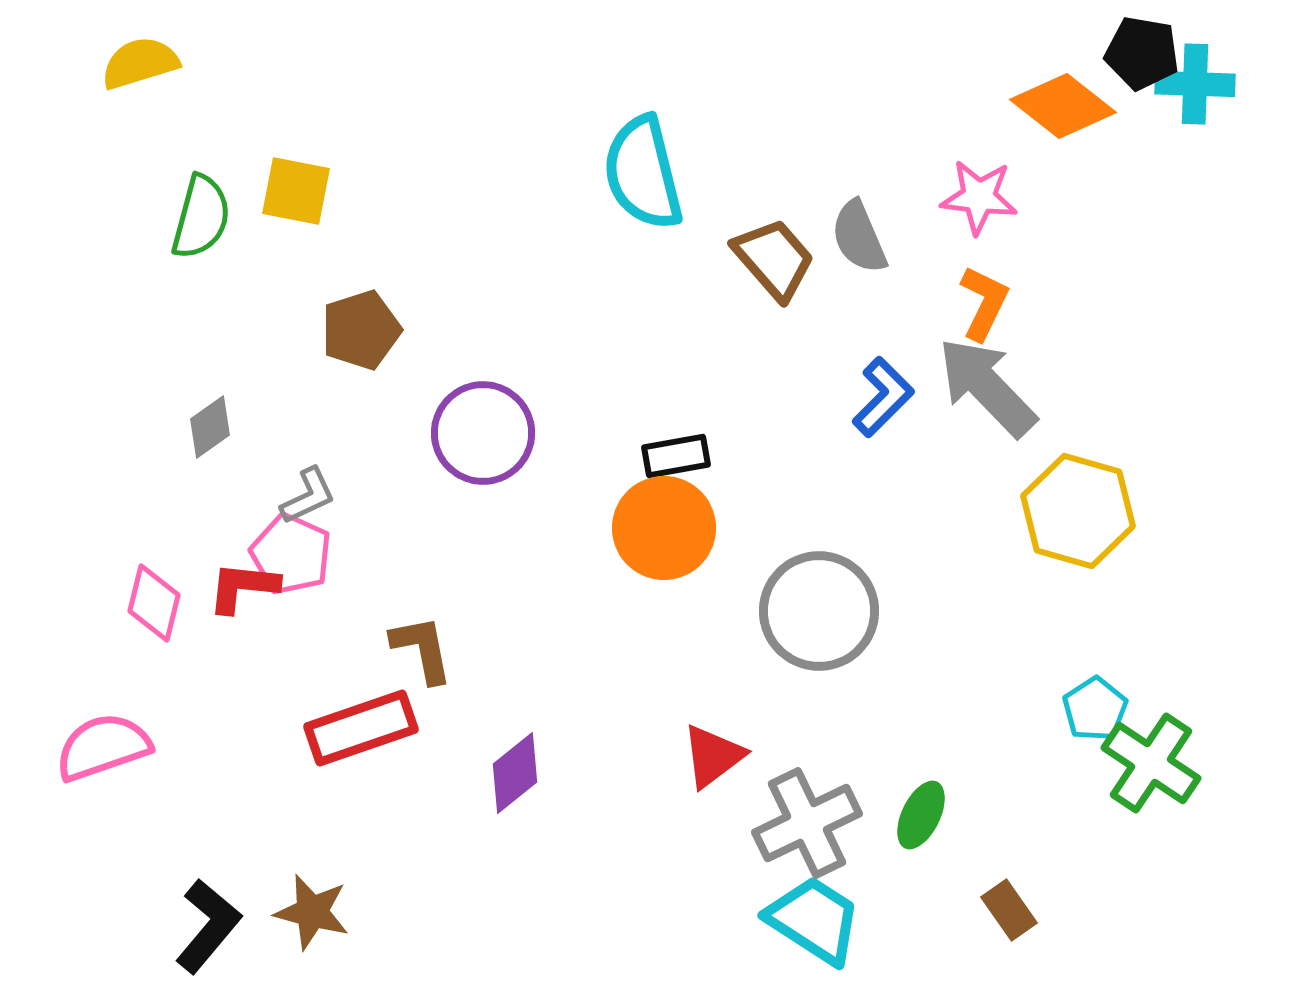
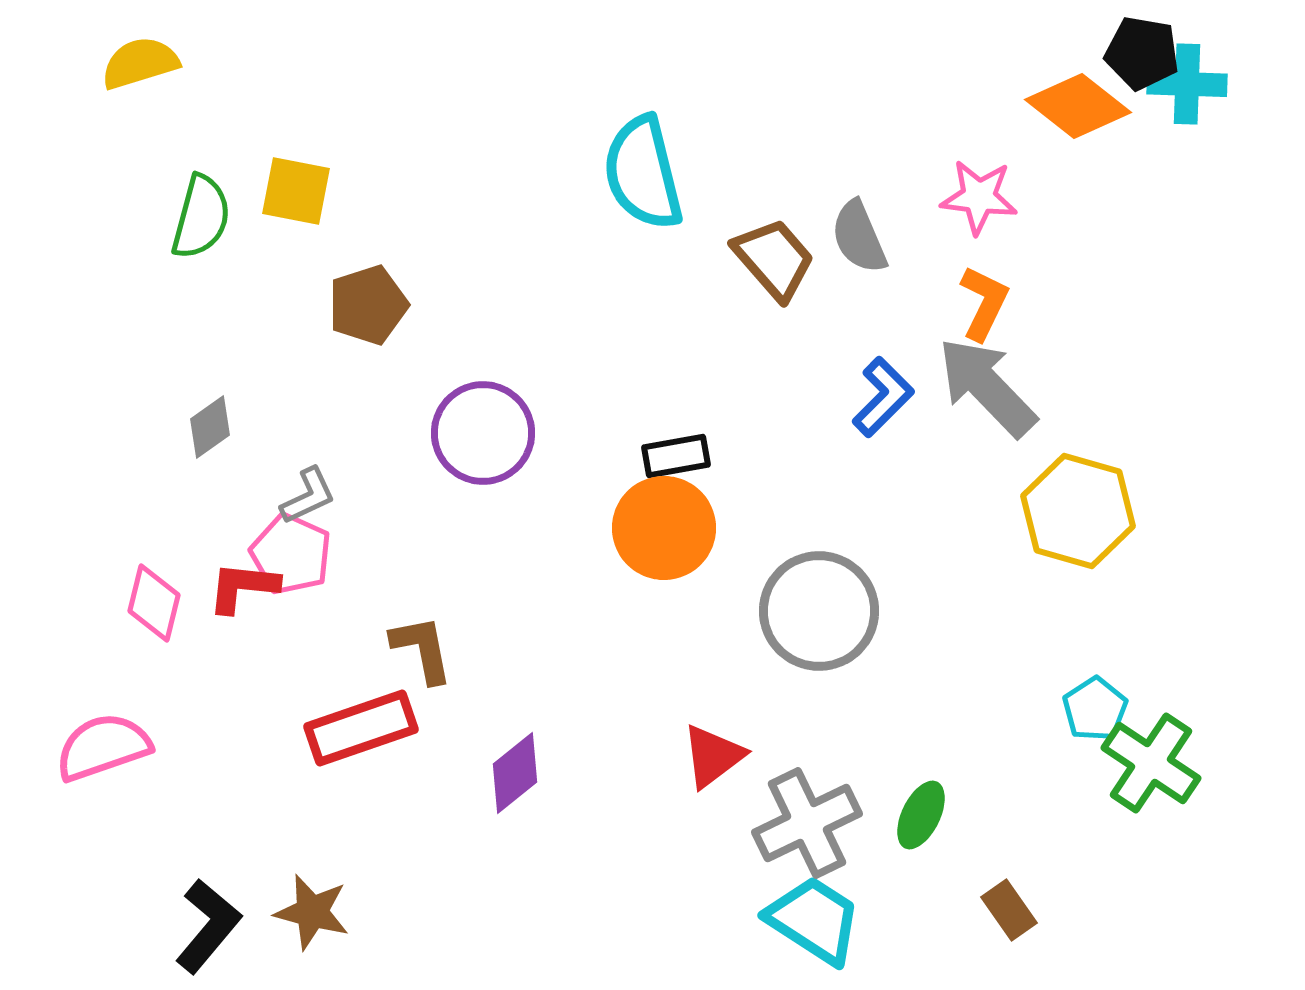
cyan cross: moved 8 px left
orange diamond: moved 15 px right
brown pentagon: moved 7 px right, 25 px up
